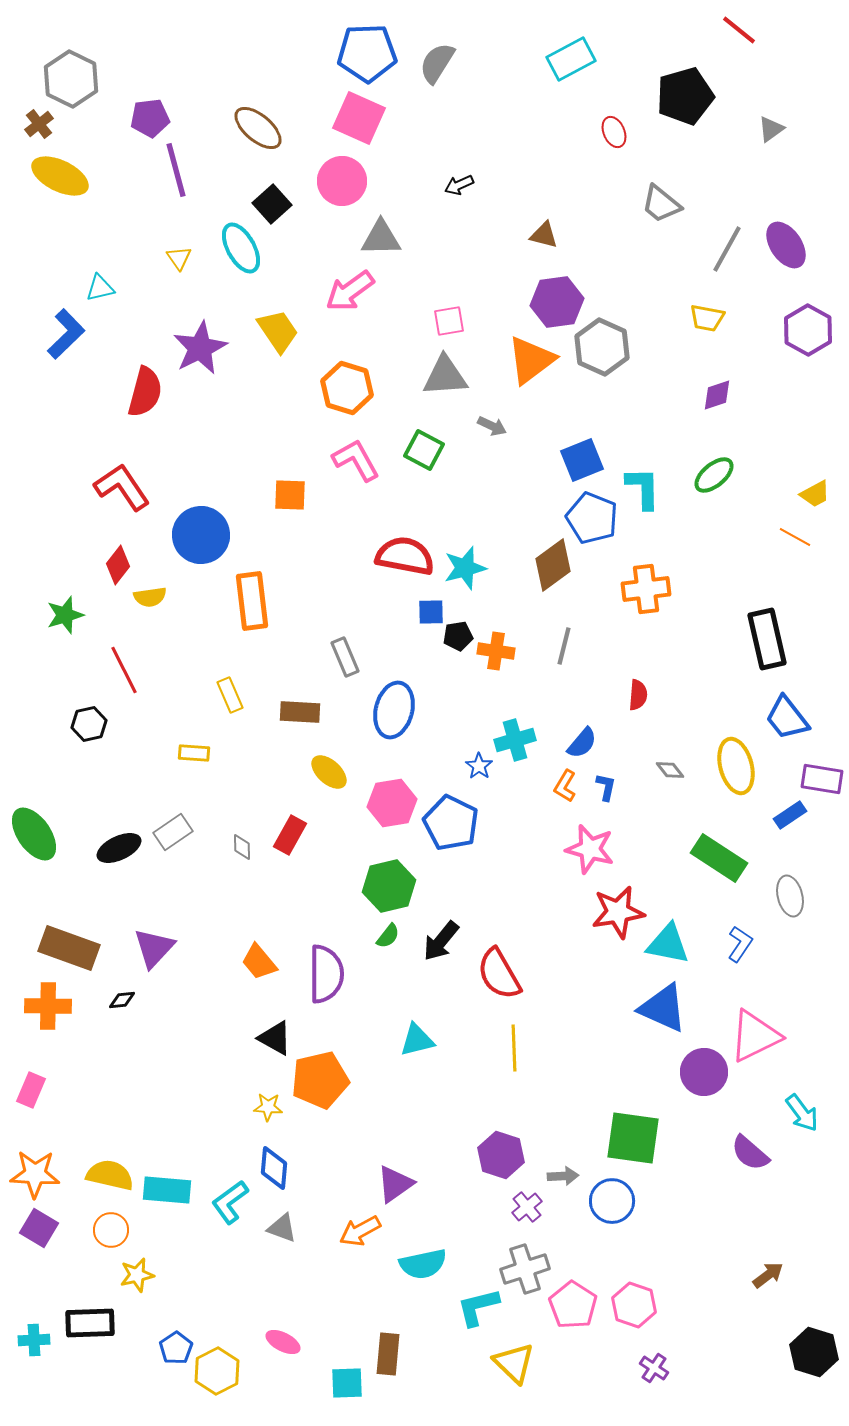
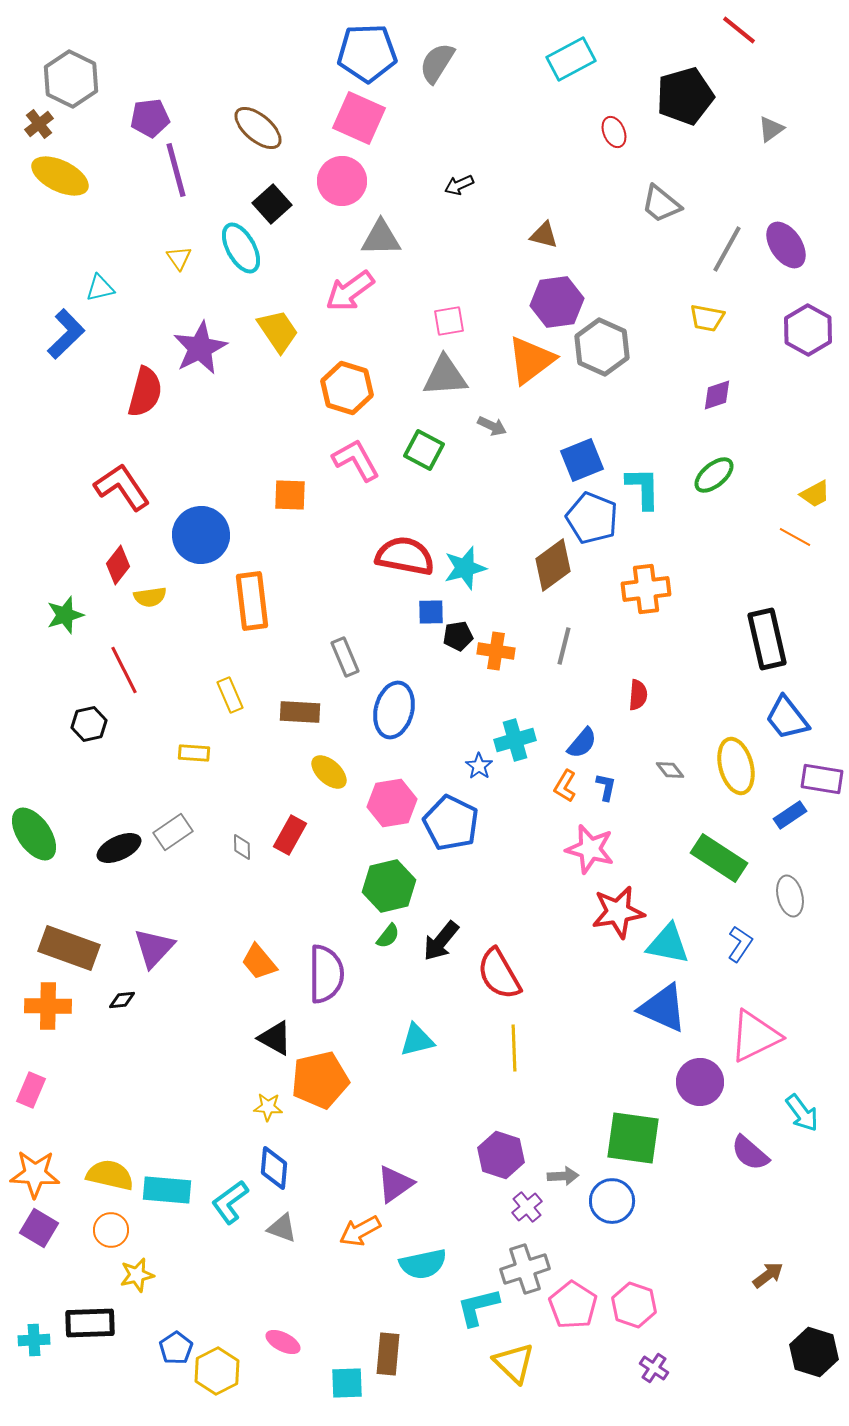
purple circle at (704, 1072): moved 4 px left, 10 px down
